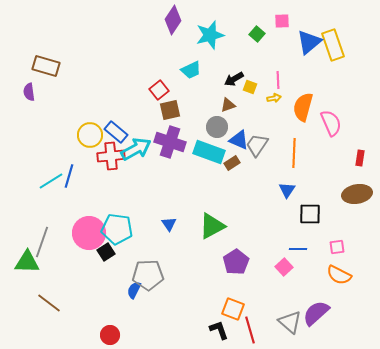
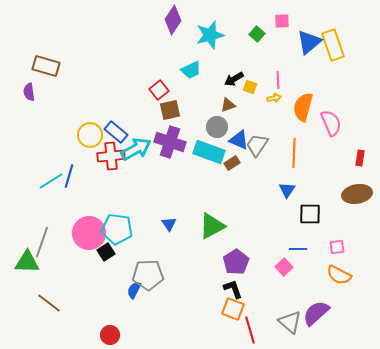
black L-shape at (219, 330): moved 14 px right, 41 px up
